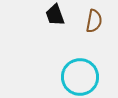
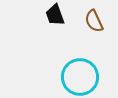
brown semicircle: rotated 145 degrees clockwise
